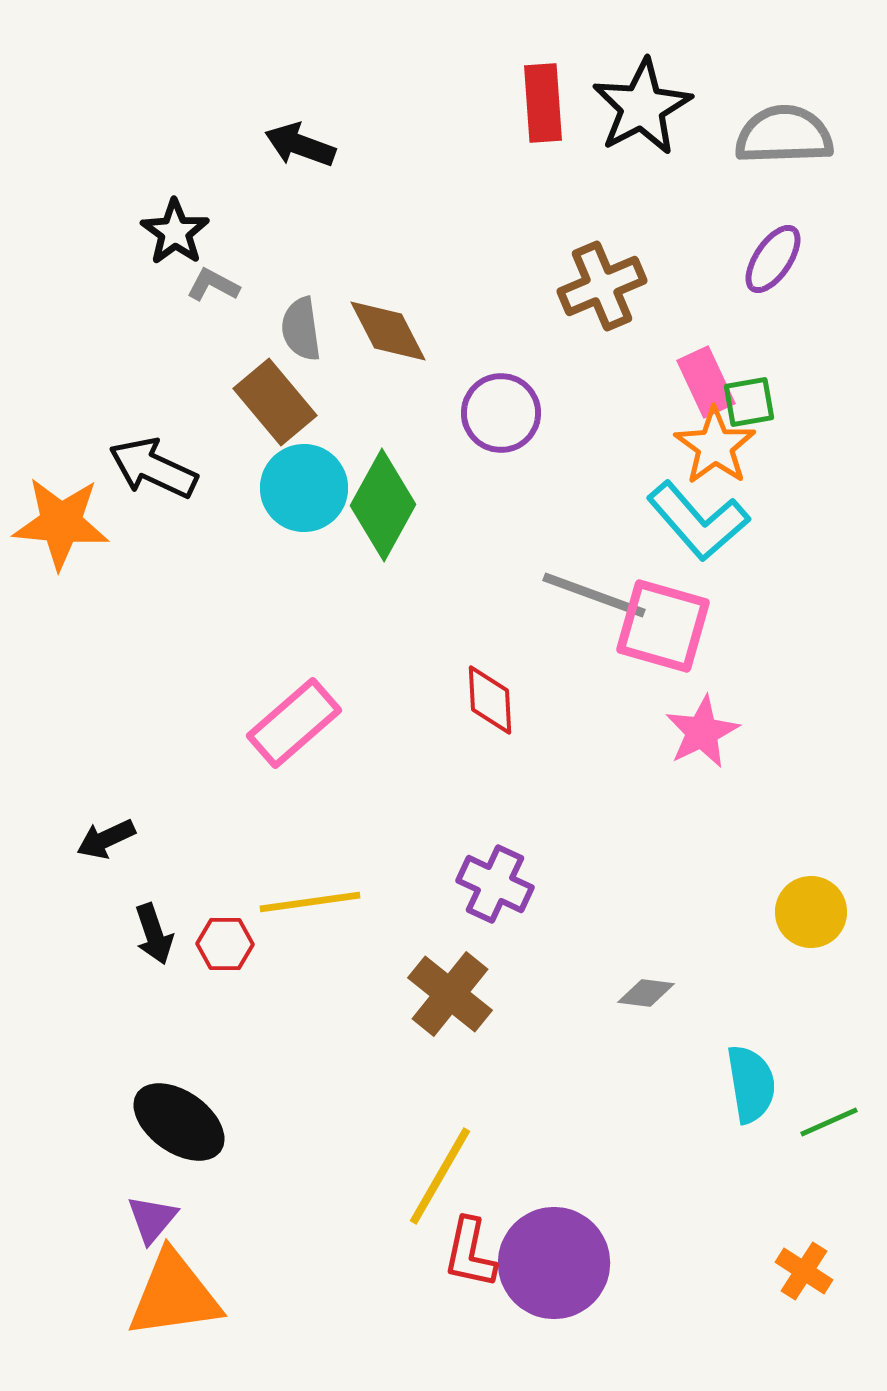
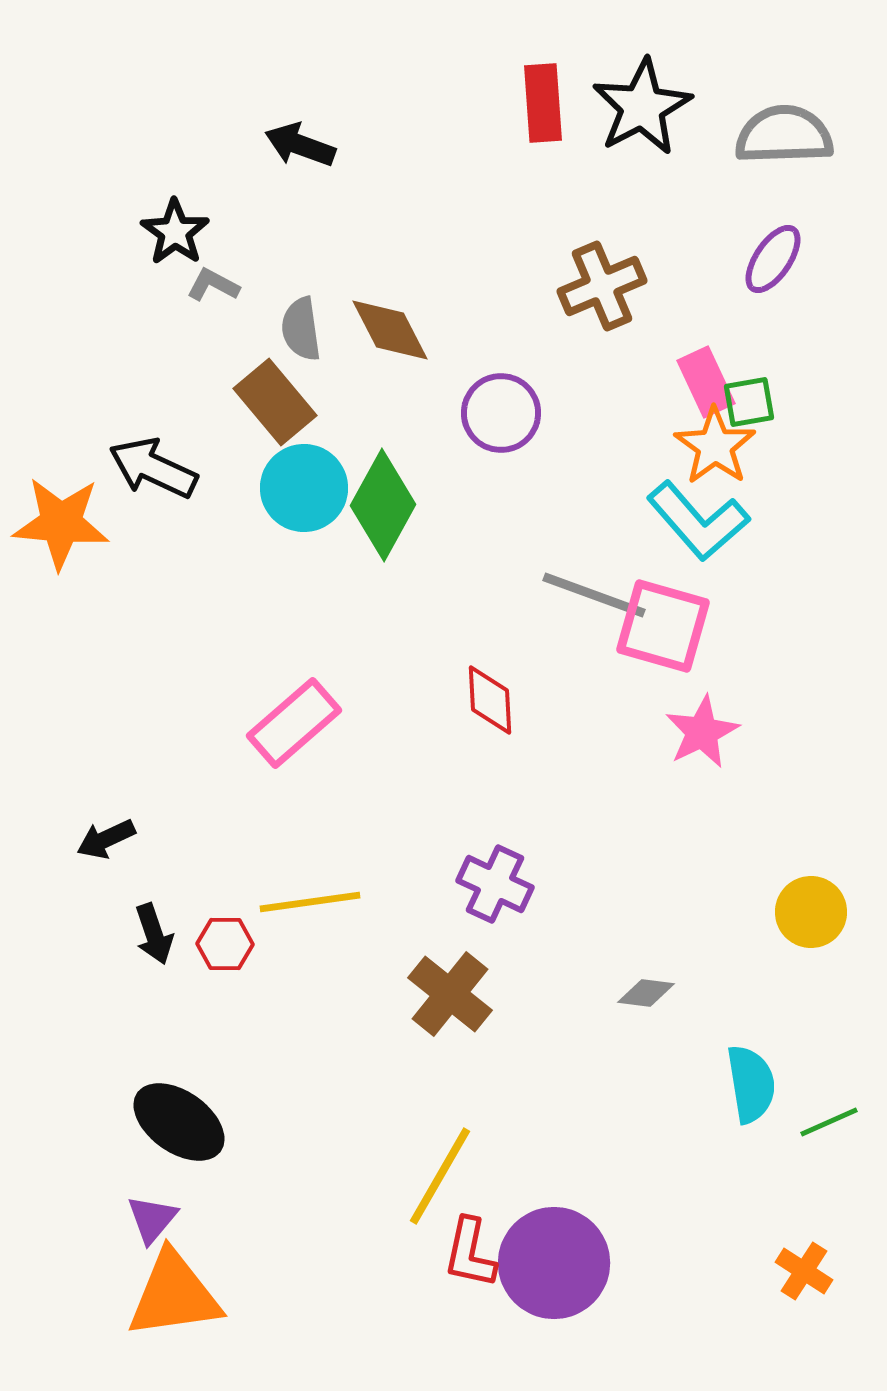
brown diamond at (388, 331): moved 2 px right, 1 px up
